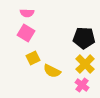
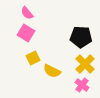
pink semicircle: rotated 48 degrees clockwise
black pentagon: moved 3 px left, 1 px up
